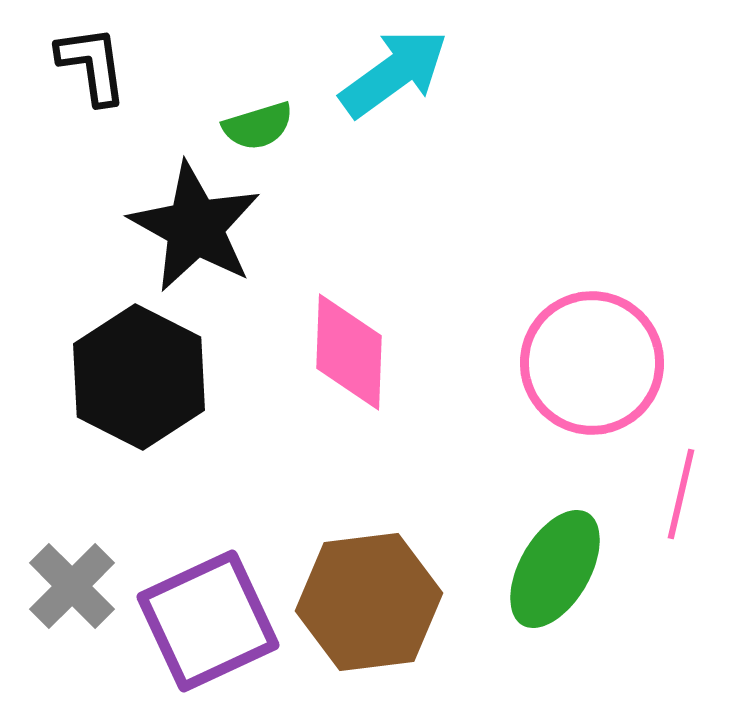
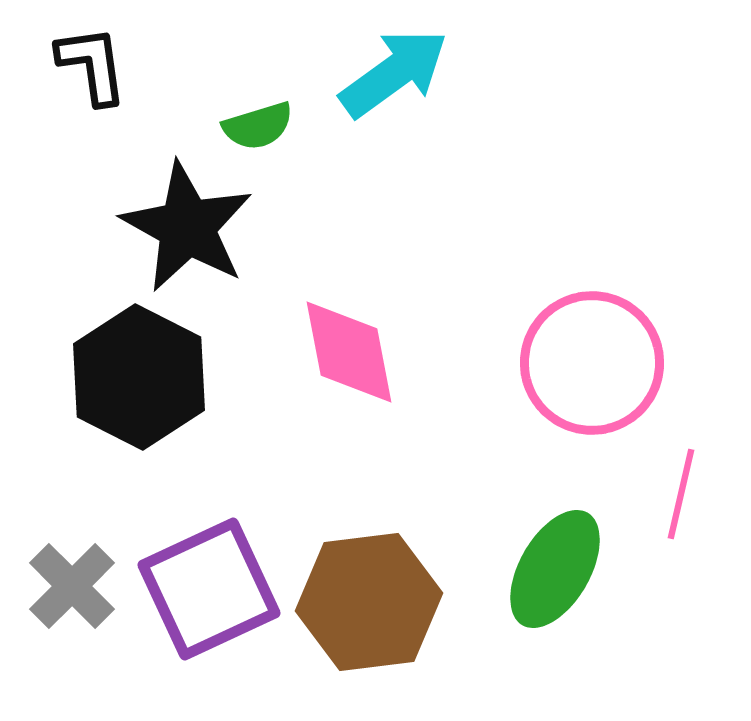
black star: moved 8 px left
pink diamond: rotated 13 degrees counterclockwise
purple square: moved 1 px right, 32 px up
